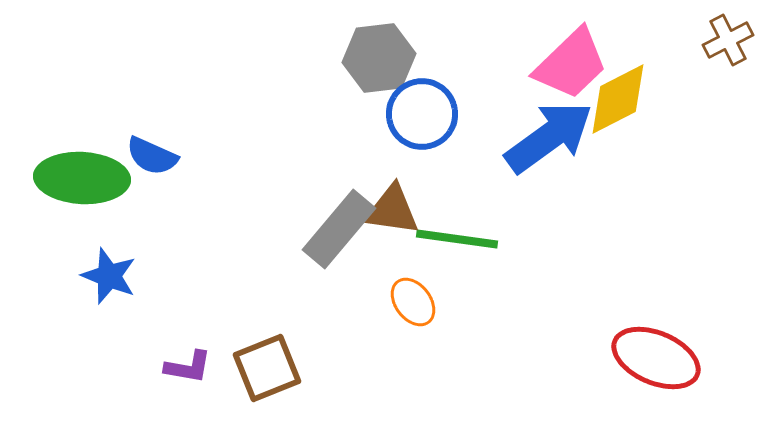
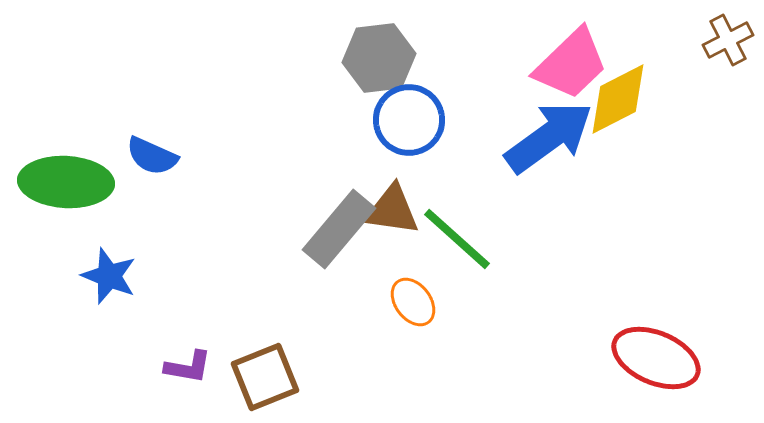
blue circle: moved 13 px left, 6 px down
green ellipse: moved 16 px left, 4 px down
green line: rotated 34 degrees clockwise
brown square: moved 2 px left, 9 px down
